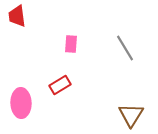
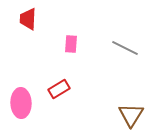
red trapezoid: moved 11 px right, 3 px down; rotated 10 degrees clockwise
gray line: rotated 32 degrees counterclockwise
red rectangle: moved 1 px left, 4 px down
